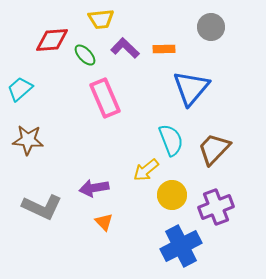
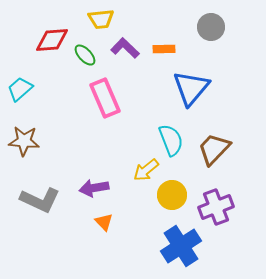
brown star: moved 4 px left, 1 px down
gray L-shape: moved 2 px left, 7 px up
blue cross: rotated 6 degrees counterclockwise
